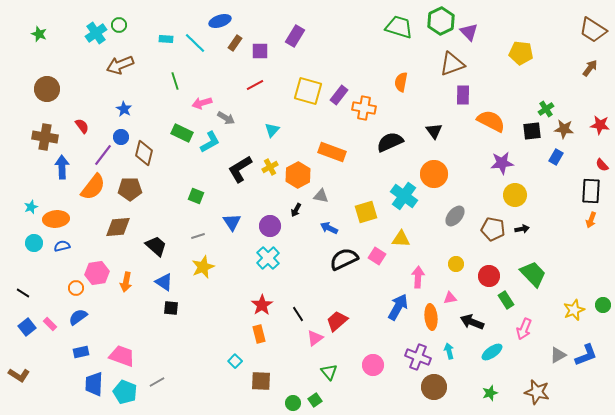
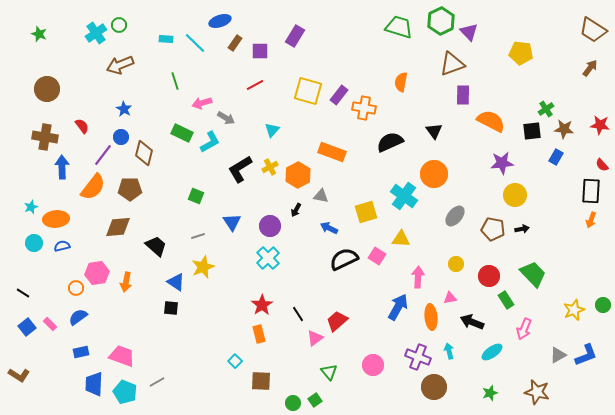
blue triangle at (164, 282): moved 12 px right
